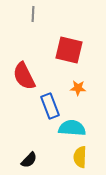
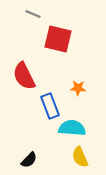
gray line: rotated 70 degrees counterclockwise
red square: moved 11 px left, 11 px up
yellow semicircle: rotated 25 degrees counterclockwise
